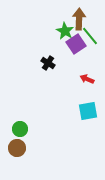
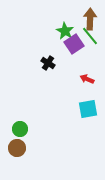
brown arrow: moved 11 px right
purple square: moved 2 px left
cyan square: moved 2 px up
